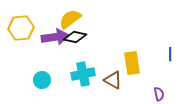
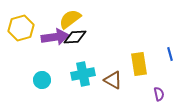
yellow hexagon: rotated 10 degrees counterclockwise
black diamond: rotated 15 degrees counterclockwise
blue line: rotated 16 degrees counterclockwise
yellow rectangle: moved 7 px right, 1 px down
